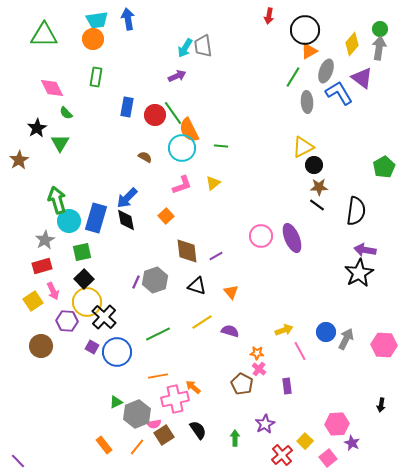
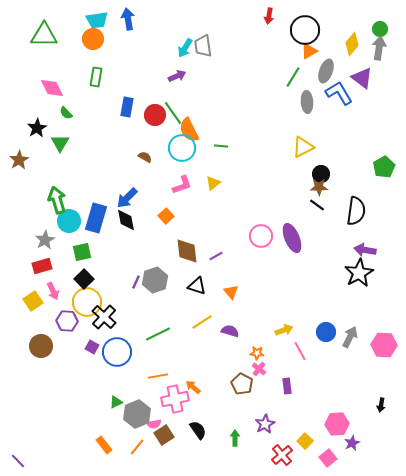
black circle at (314, 165): moved 7 px right, 9 px down
gray arrow at (346, 339): moved 4 px right, 2 px up
purple star at (352, 443): rotated 21 degrees clockwise
